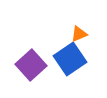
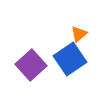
orange triangle: rotated 18 degrees counterclockwise
